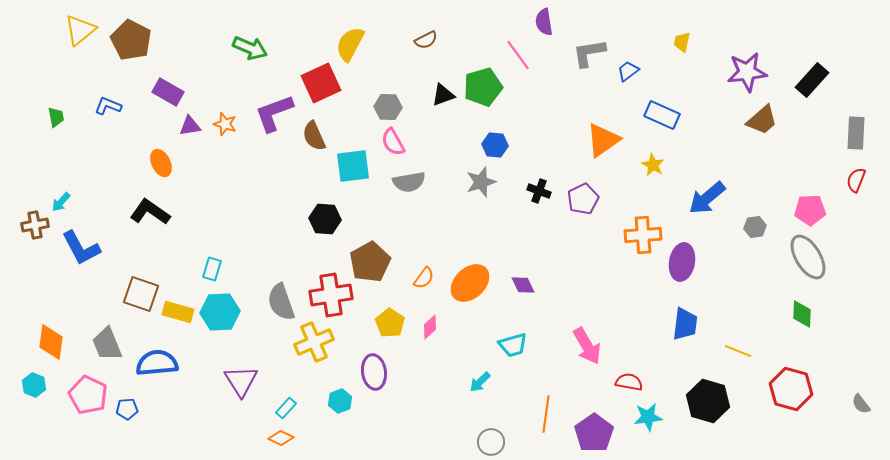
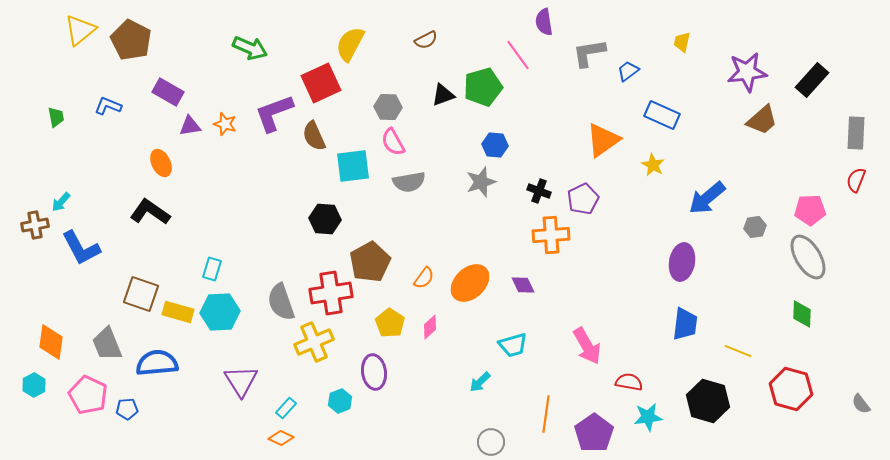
orange cross at (643, 235): moved 92 px left
red cross at (331, 295): moved 2 px up
cyan hexagon at (34, 385): rotated 10 degrees clockwise
